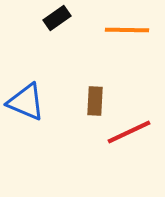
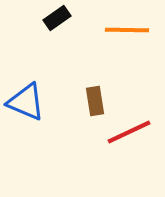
brown rectangle: rotated 12 degrees counterclockwise
